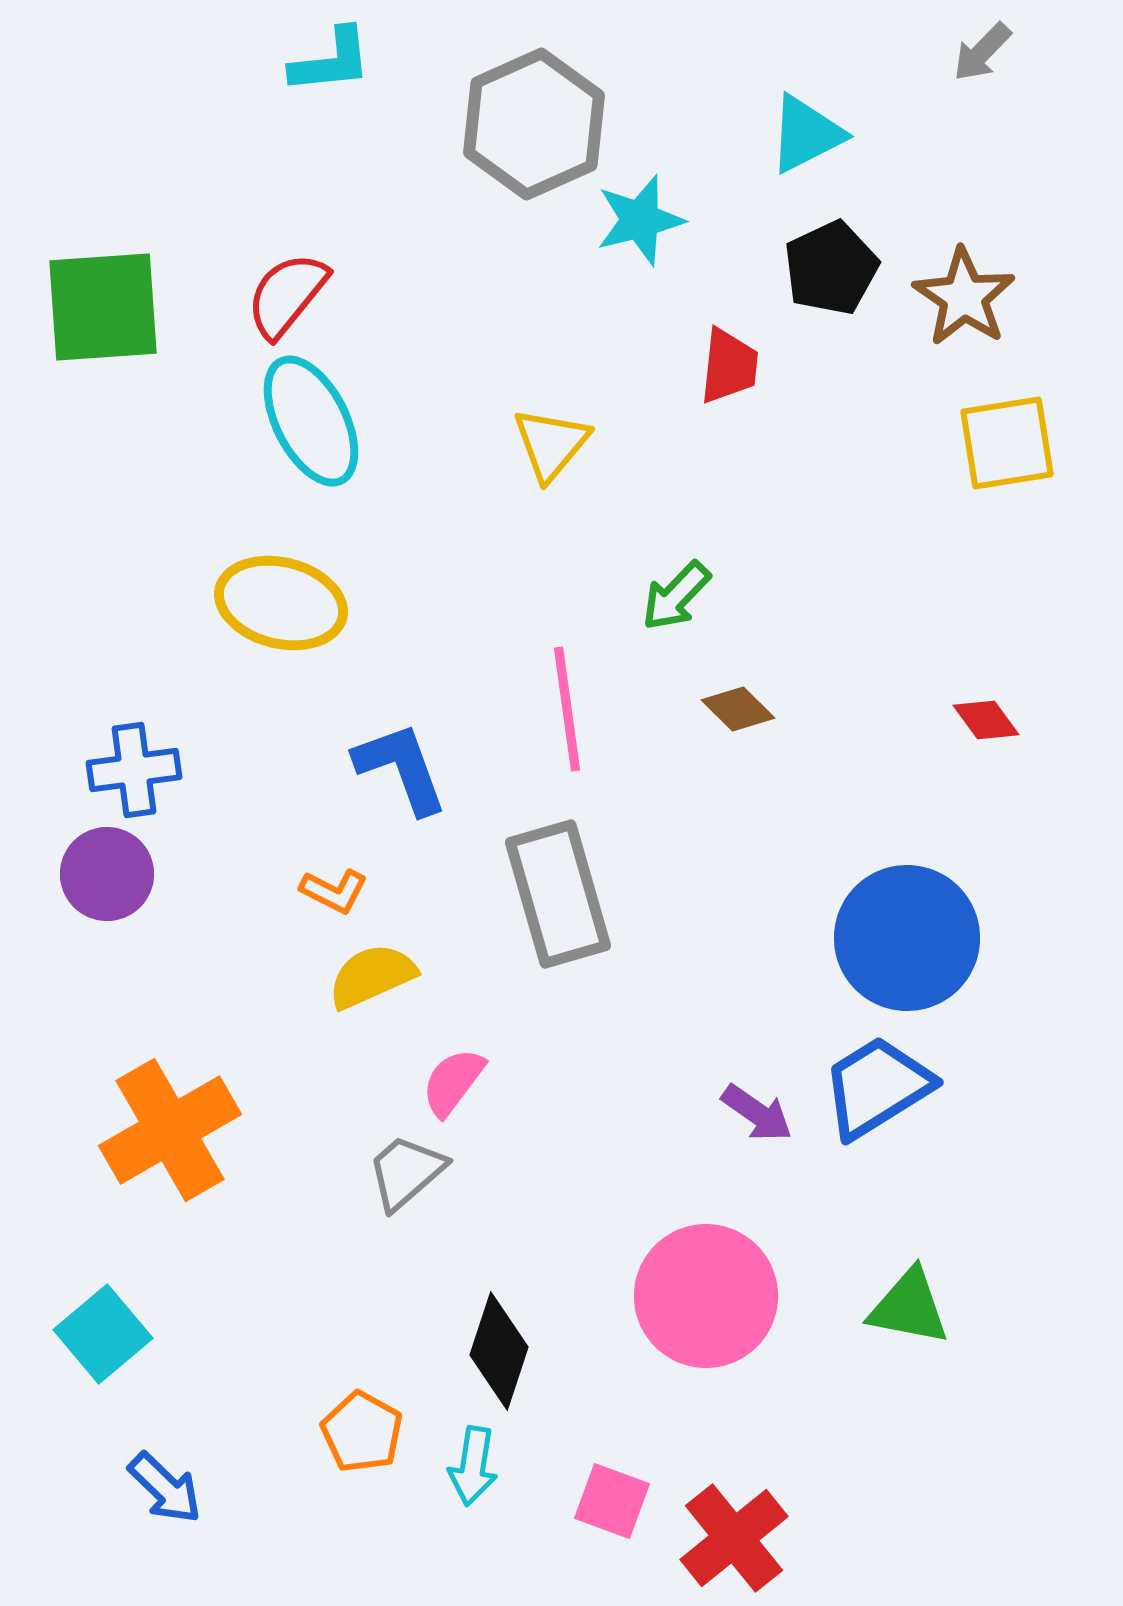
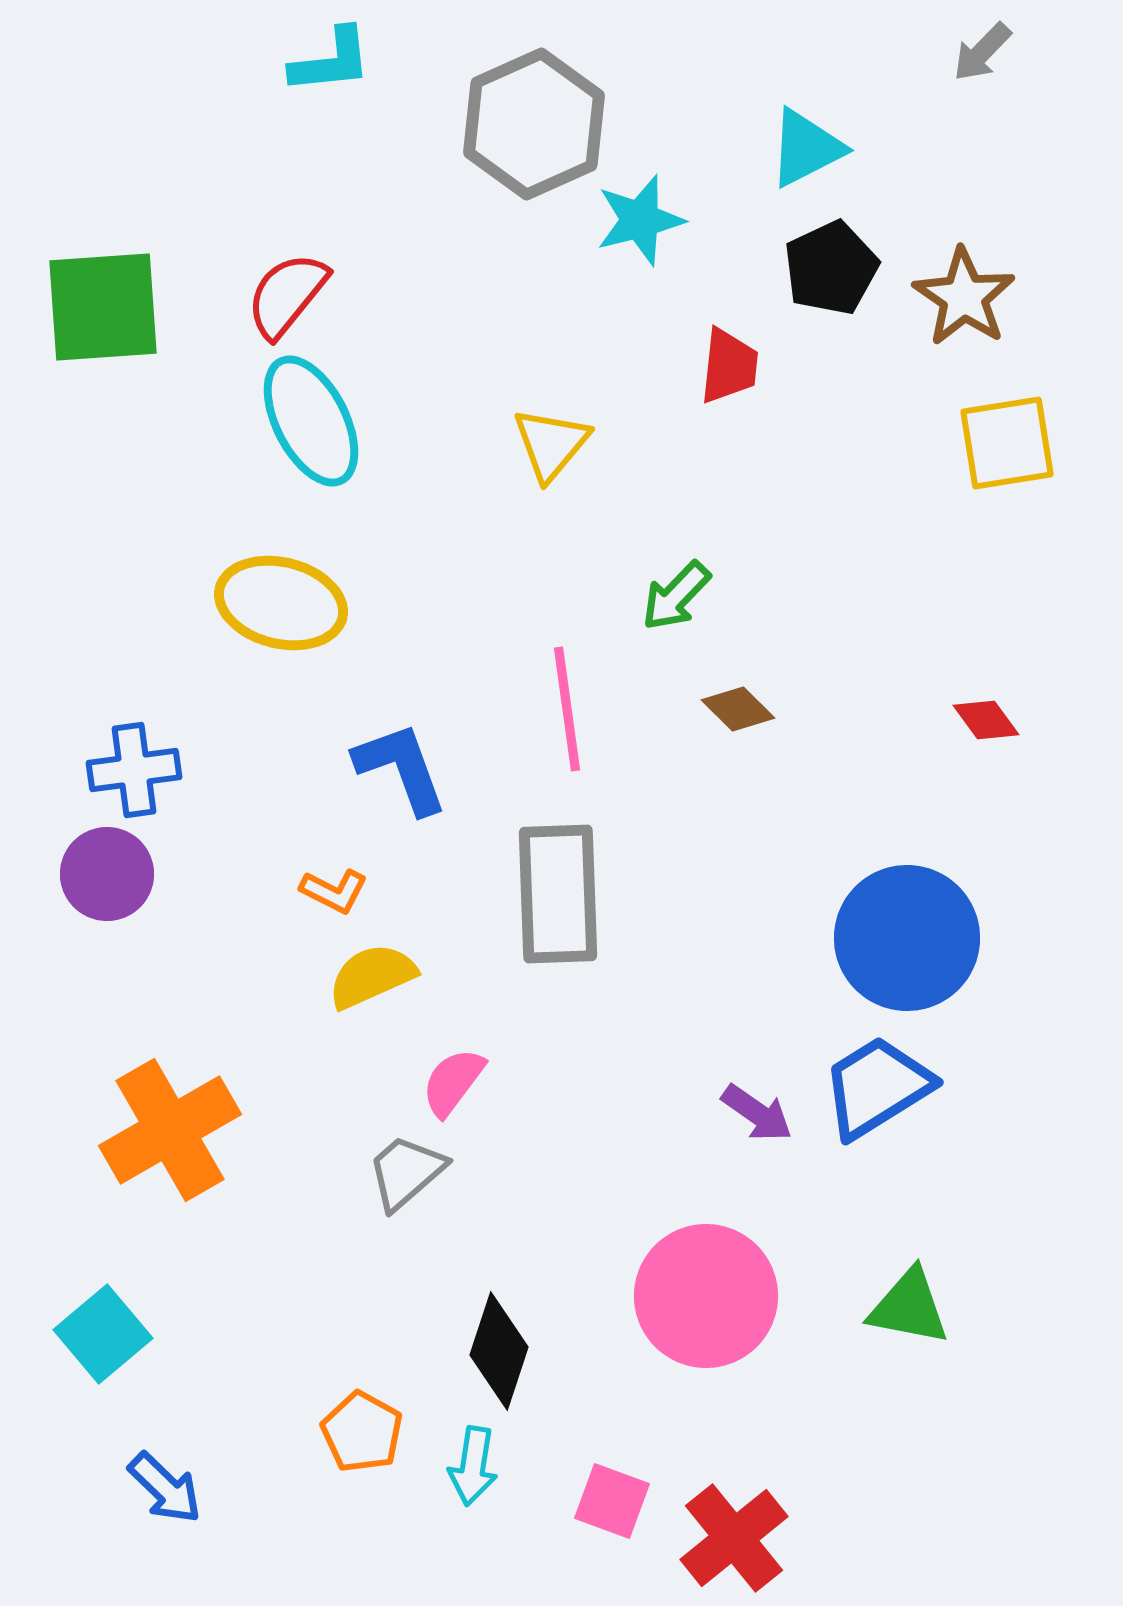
cyan triangle: moved 14 px down
gray rectangle: rotated 14 degrees clockwise
